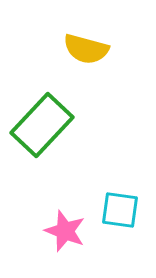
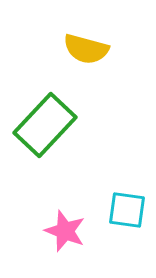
green rectangle: moved 3 px right
cyan square: moved 7 px right
